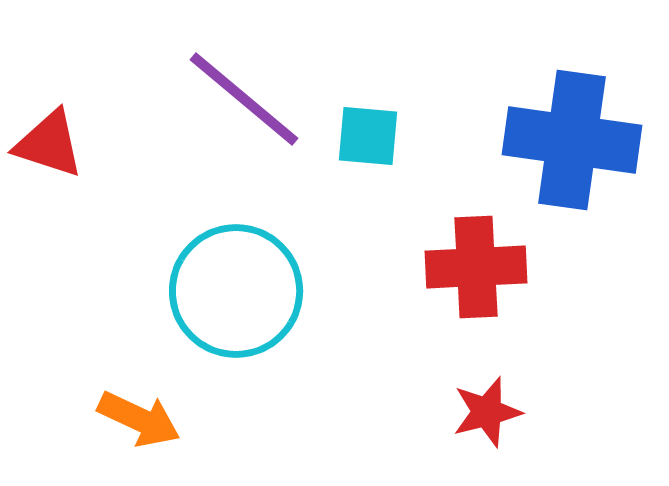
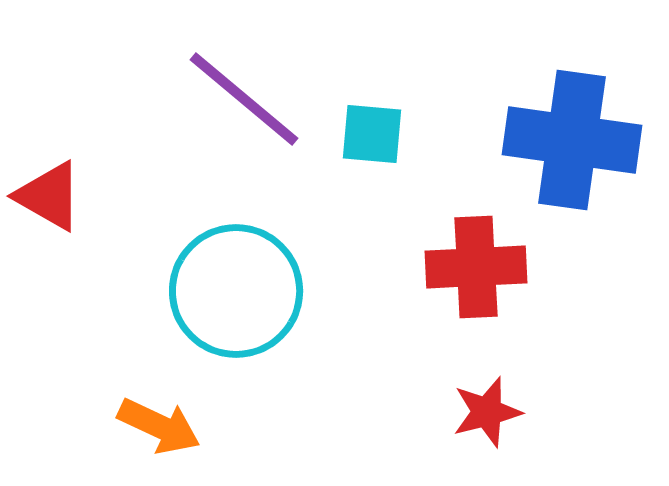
cyan square: moved 4 px right, 2 px up
red triangle: moved 52 px down; rotated 12 degrees clockwise
orange arrow: moved 20 px right, 7 px down
